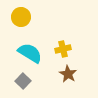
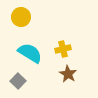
gray square: moved 5 px left
